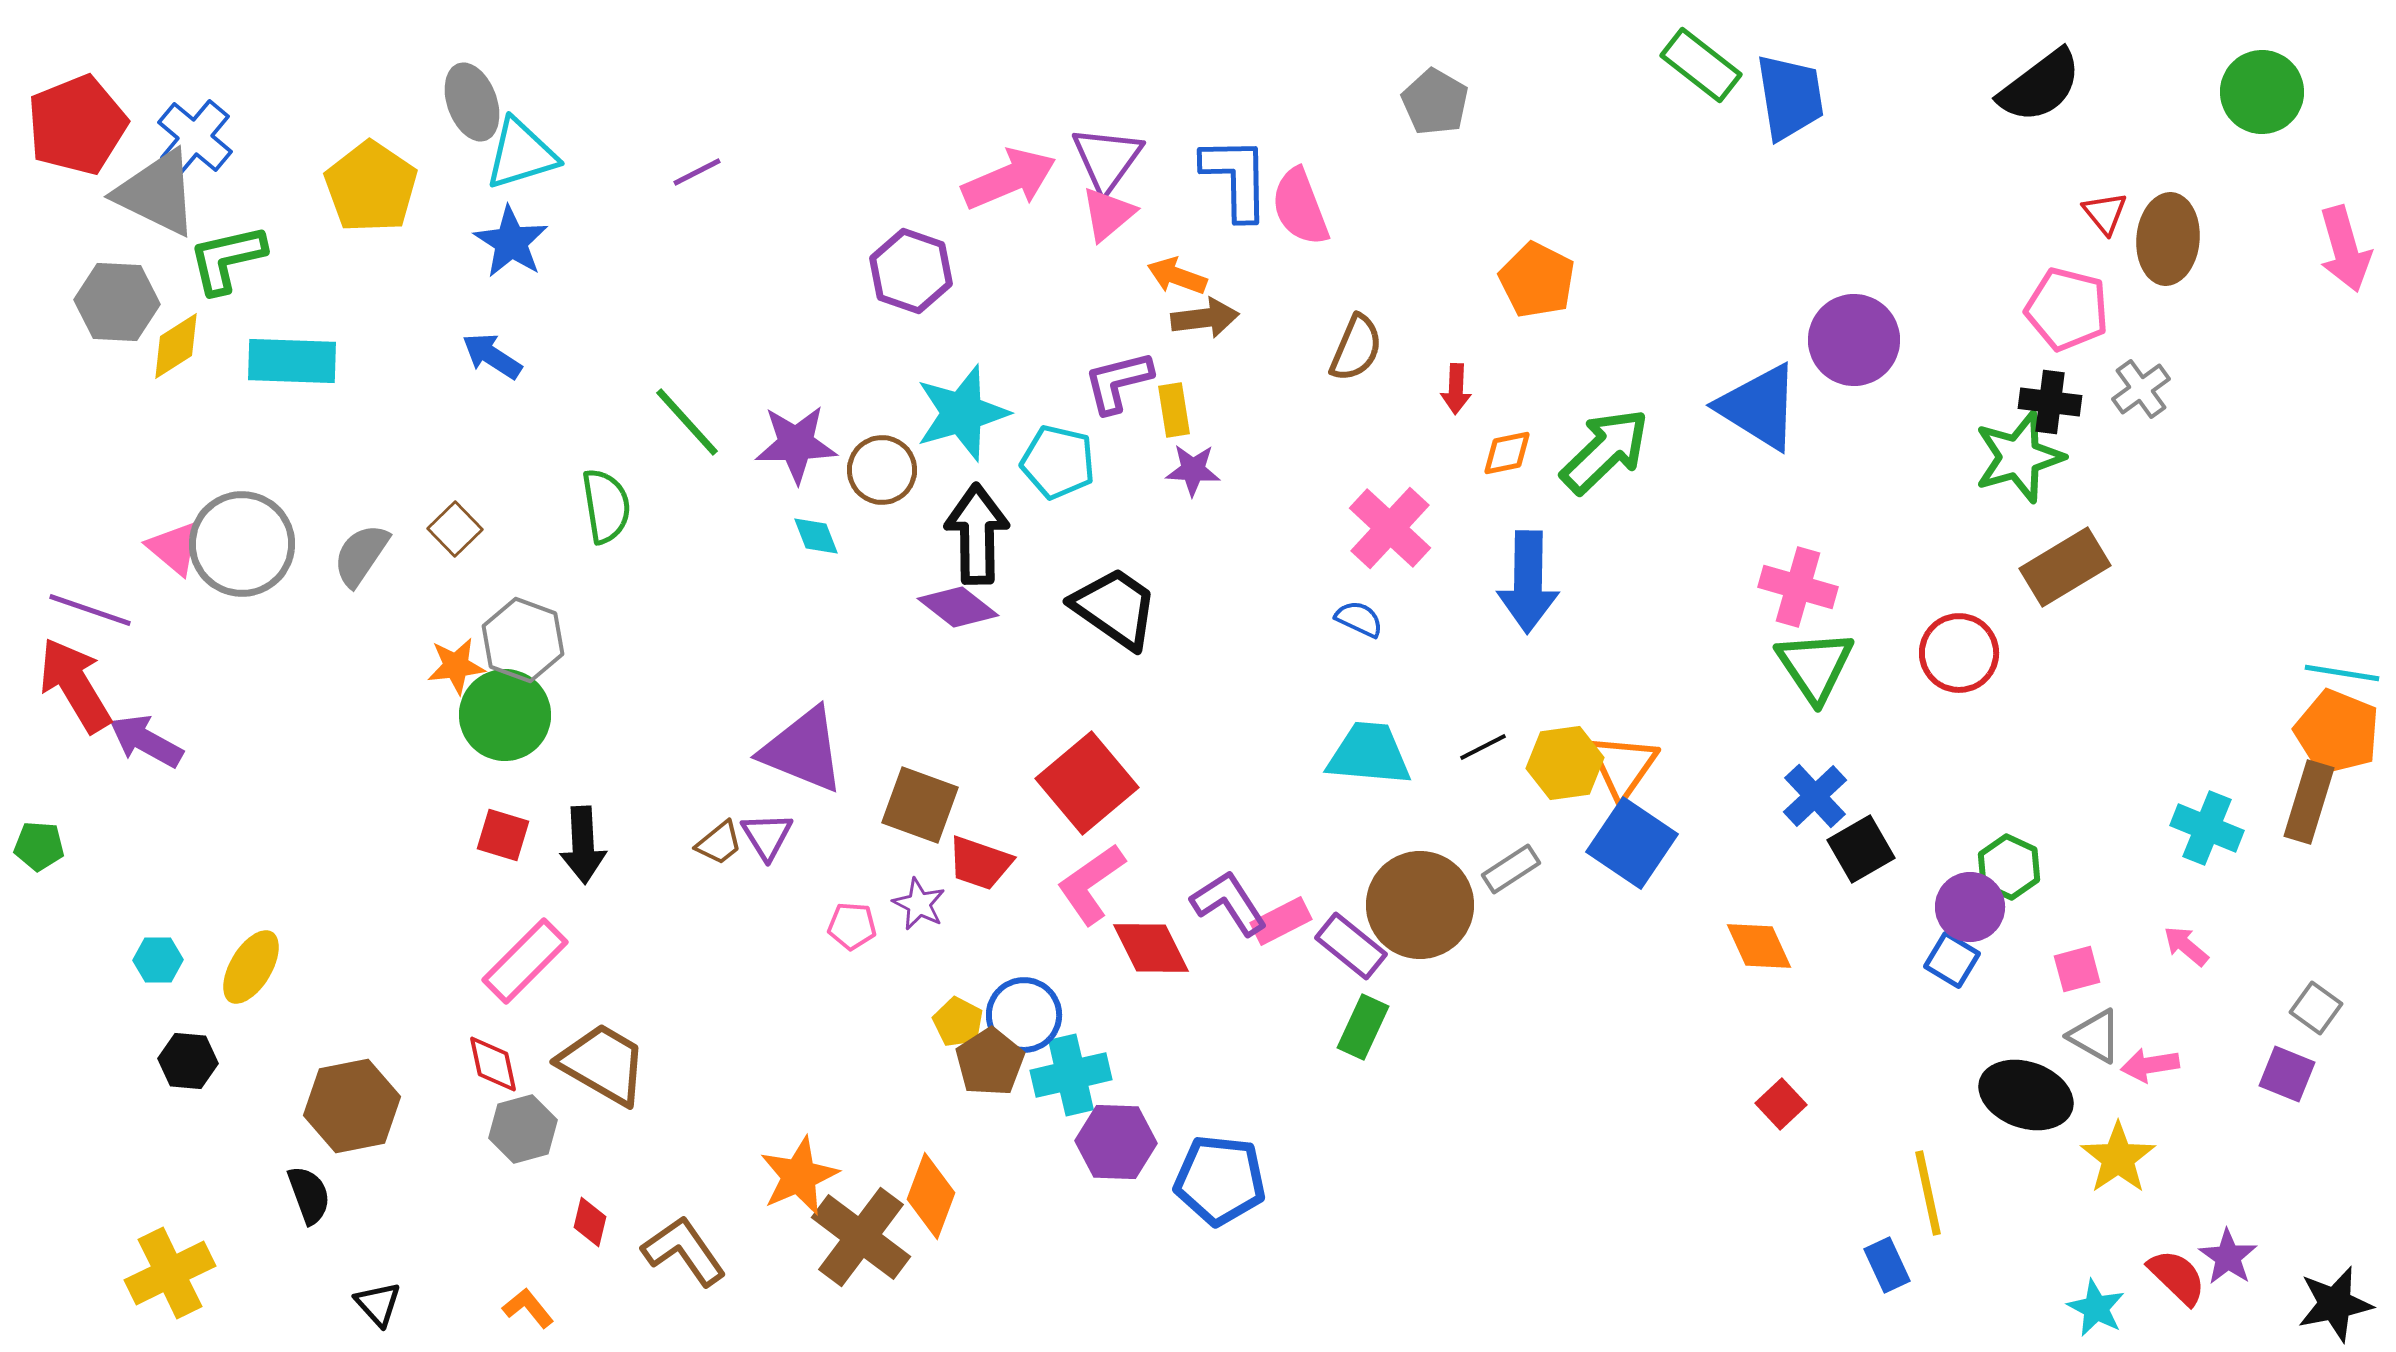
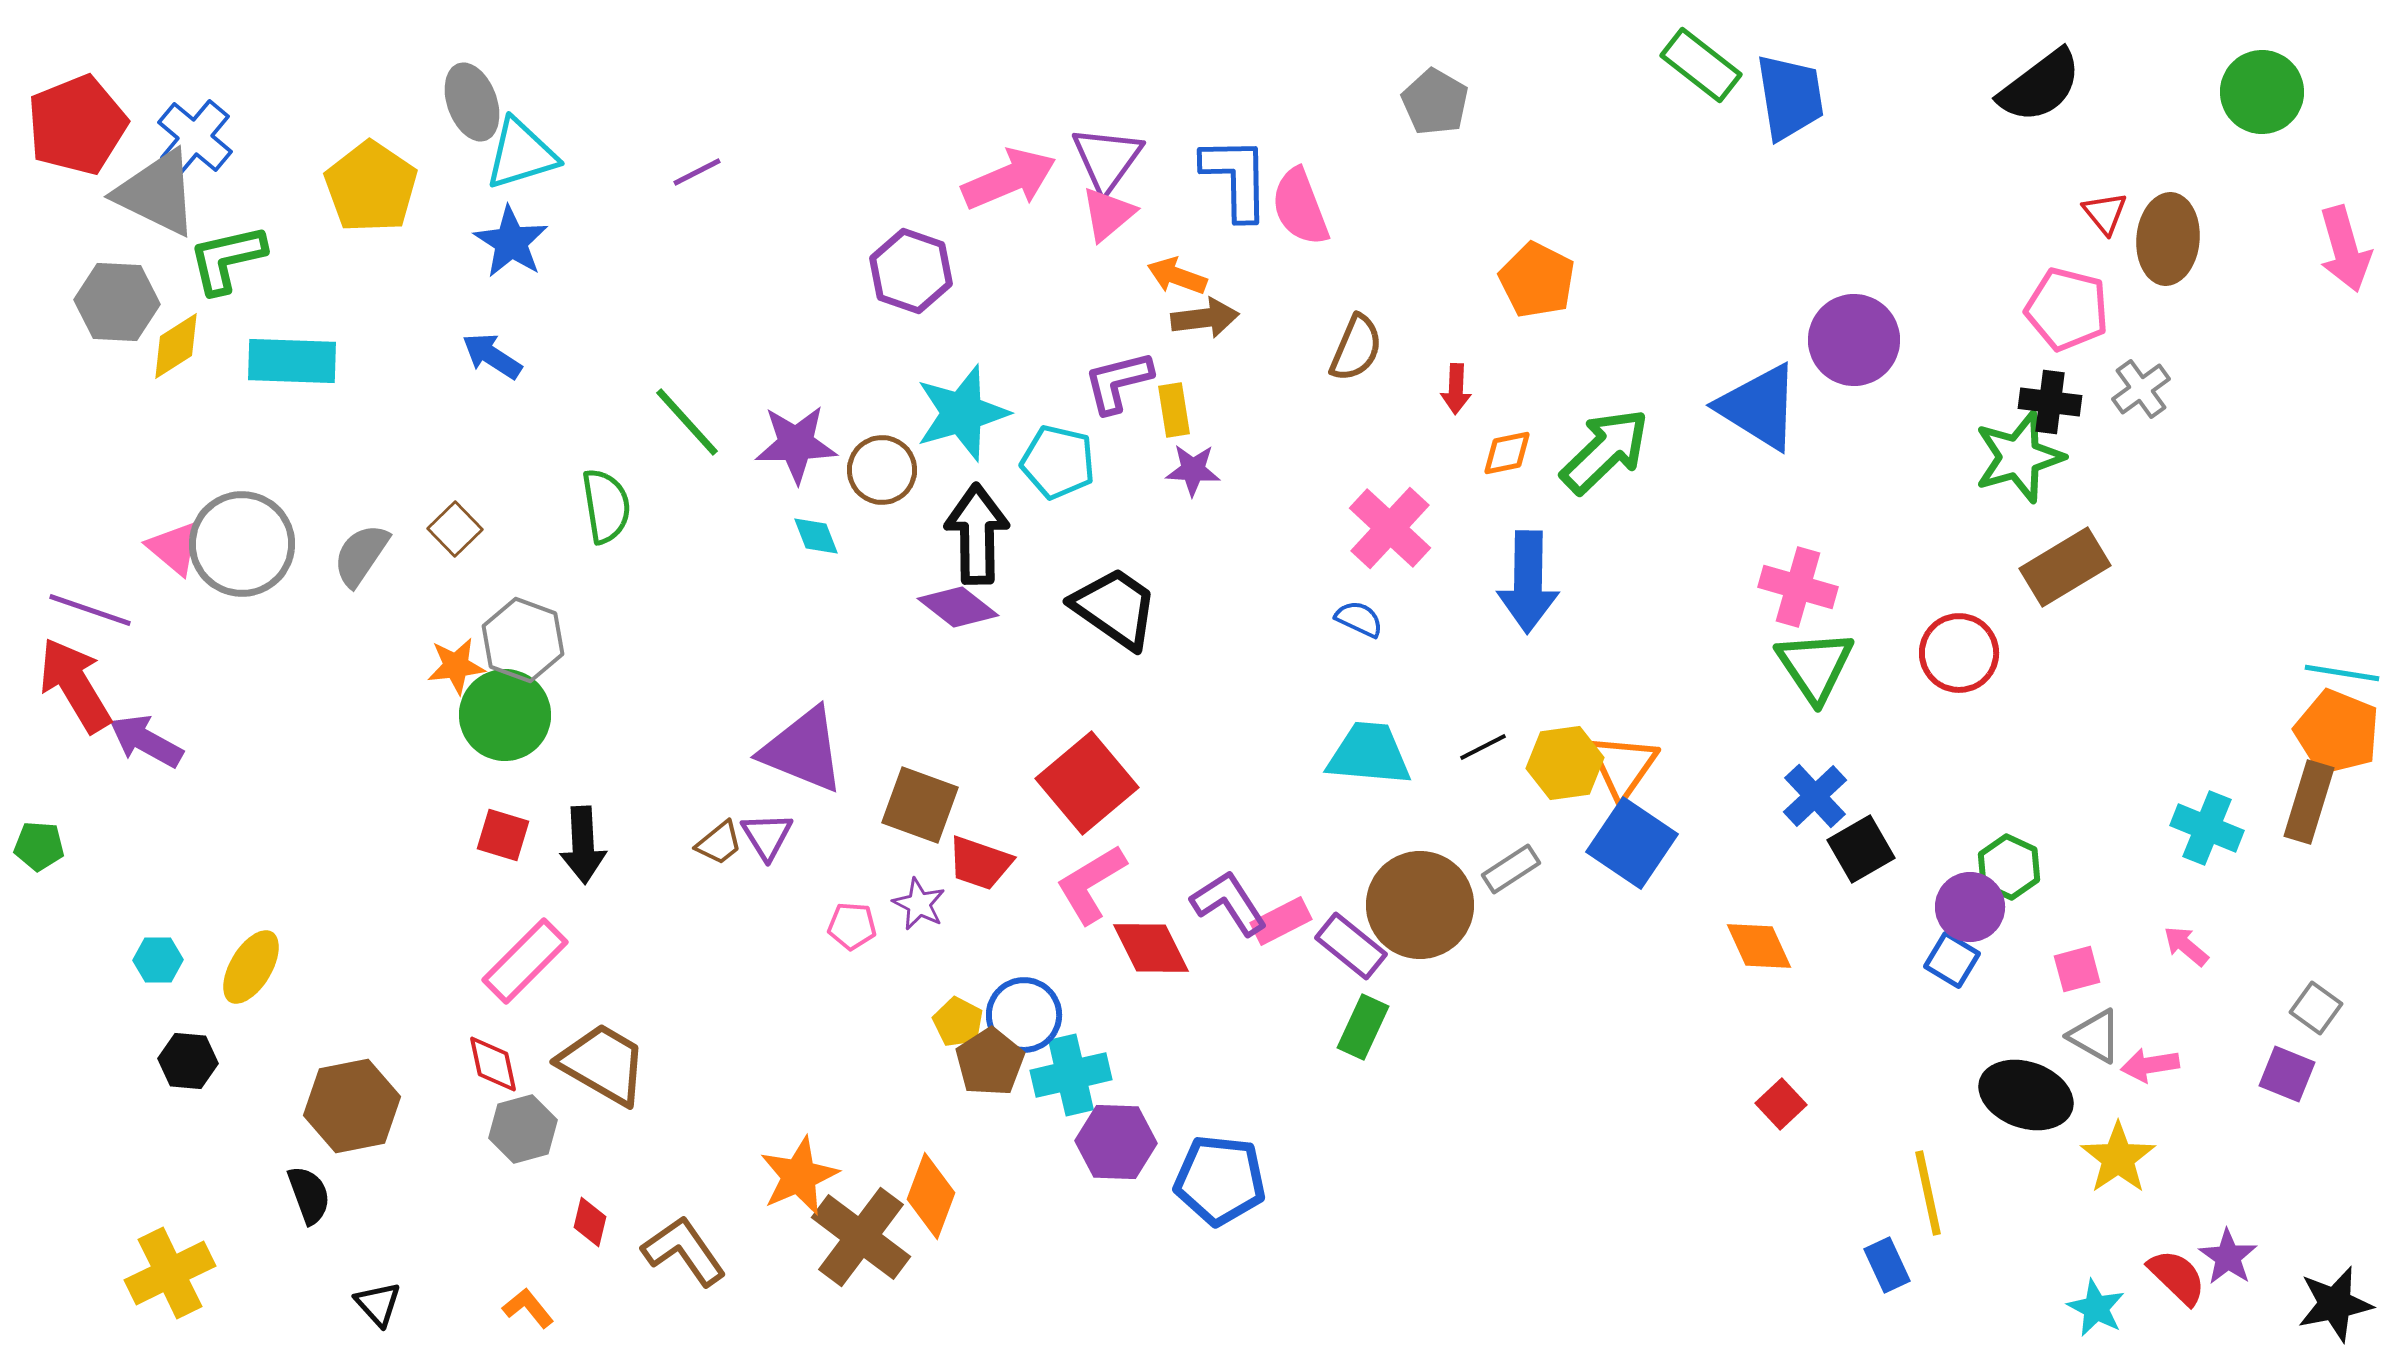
pink L-shape at (1091, 884): rotated 4 degrees clockwise
